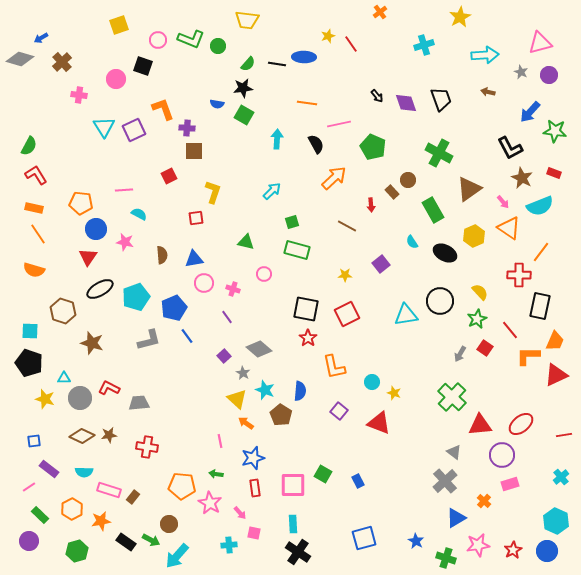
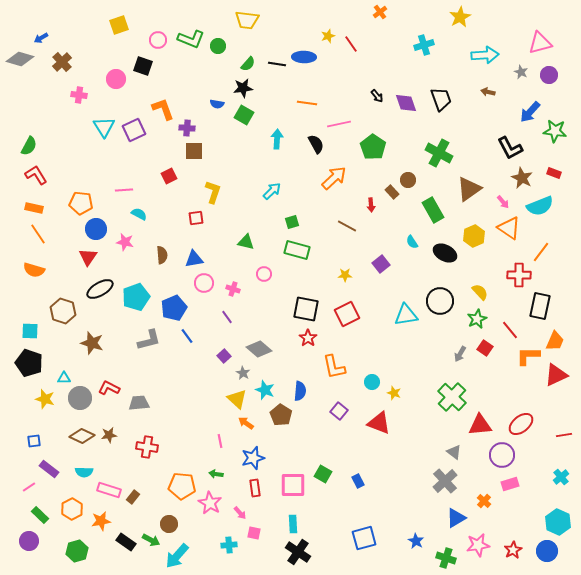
green pentagon at (373, 147): rotated 10 degrees clockwise
cyan hexagon at (556, 521): moved 2 px right, 1 px down
